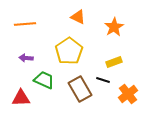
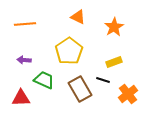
purple arrow: moved 2 px left, 2 px down
